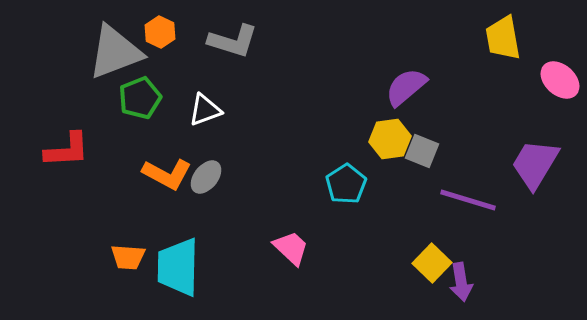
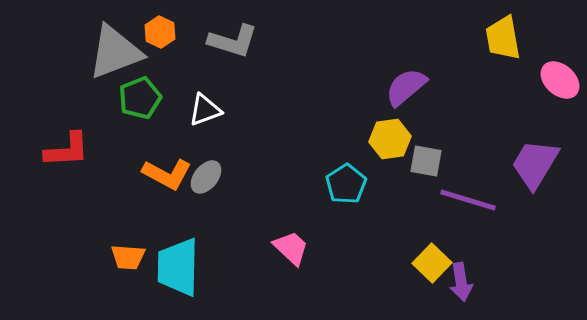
gray square: moved 4 px right, 10 px down; rotated 12 degrees counterclockwise
